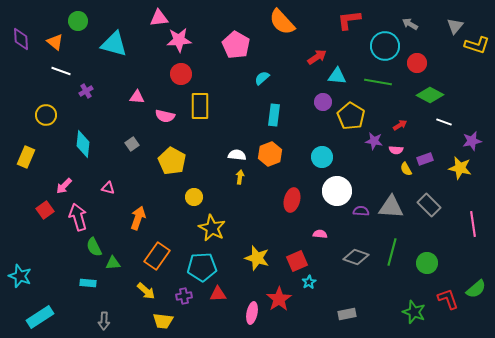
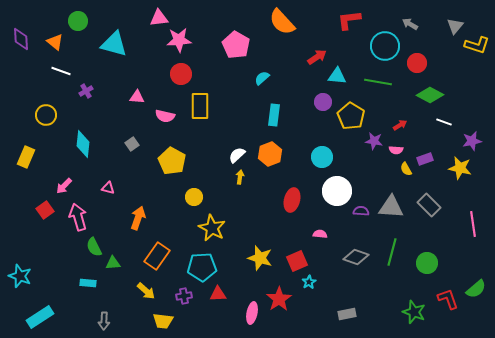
white semicircle at (237, 155): rotated 48 degrees counterclockwise
yellow star at (257, 258): moved 3 px right
